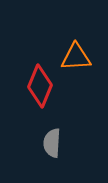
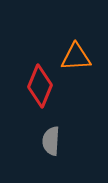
gray semicircle: moved 1 px left, 2 px up
